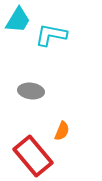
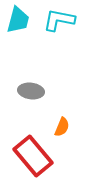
cyan trapezoid: rotated 16 degrees counterclockwise
cyan L-shape: moved 8 px right, 15 px up
orange semicircle: moved 4 px up
